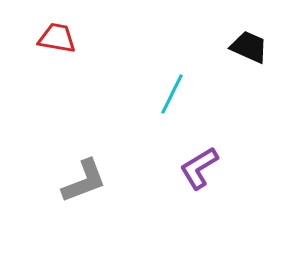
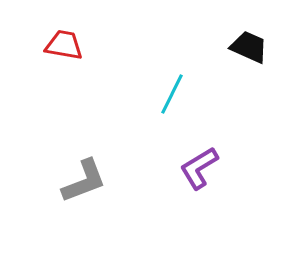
red trapezoid: moved 7 px right, 7 px down
